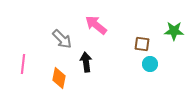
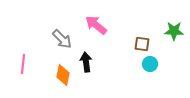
orange diamond: moved 4 px right, 3 px up
